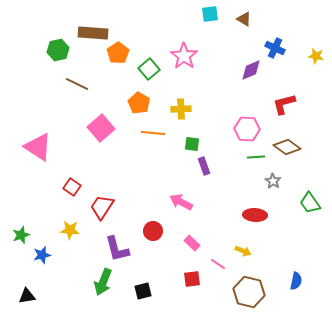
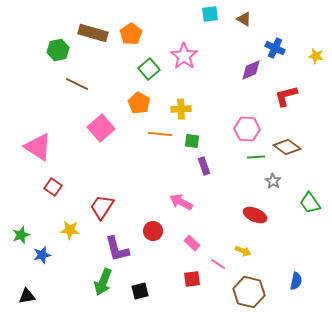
brown rectangle at (93, 33): rotated 12 degrees clockwise
orange pentagon at (118, 53): moved 13 px right, 19 px up
red L-shape at (284, 104): moved 2 px right, 8 px up
orange line at (153, 133): moved 7 px right, 1 px down
green square at (192, 144): moved 3 px up
red square at (72, 187): moved 19 px left
red ellipse at (255, 215): rotated 20 degrees clockwise
black square at (143, 291): moved 3 px left
